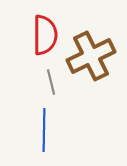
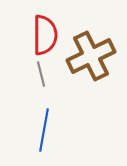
gray line: moved 10 px left, 8 px up
blue line: rotated 9 degrees clockwise
